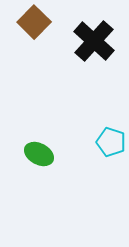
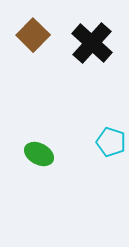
brown square: moved 1 px left, 13 px down
black cross: moved 2 px left, 2 px down
